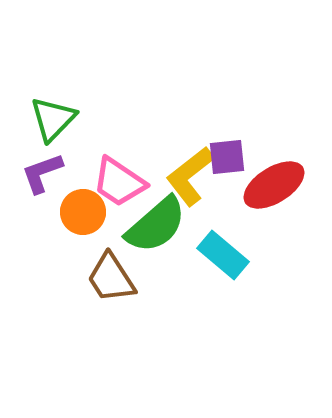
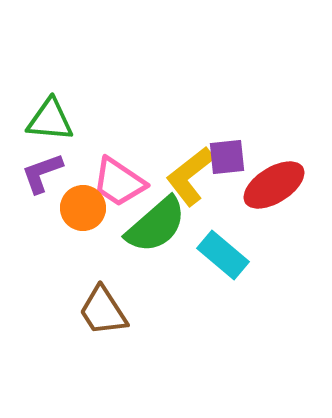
green triangle: moved 3 px left, 1 px down; rotated 51 degrees clockwise
orange circle: moved 4 px up
brown trapezoid: moved 8 px left, 33 px down
